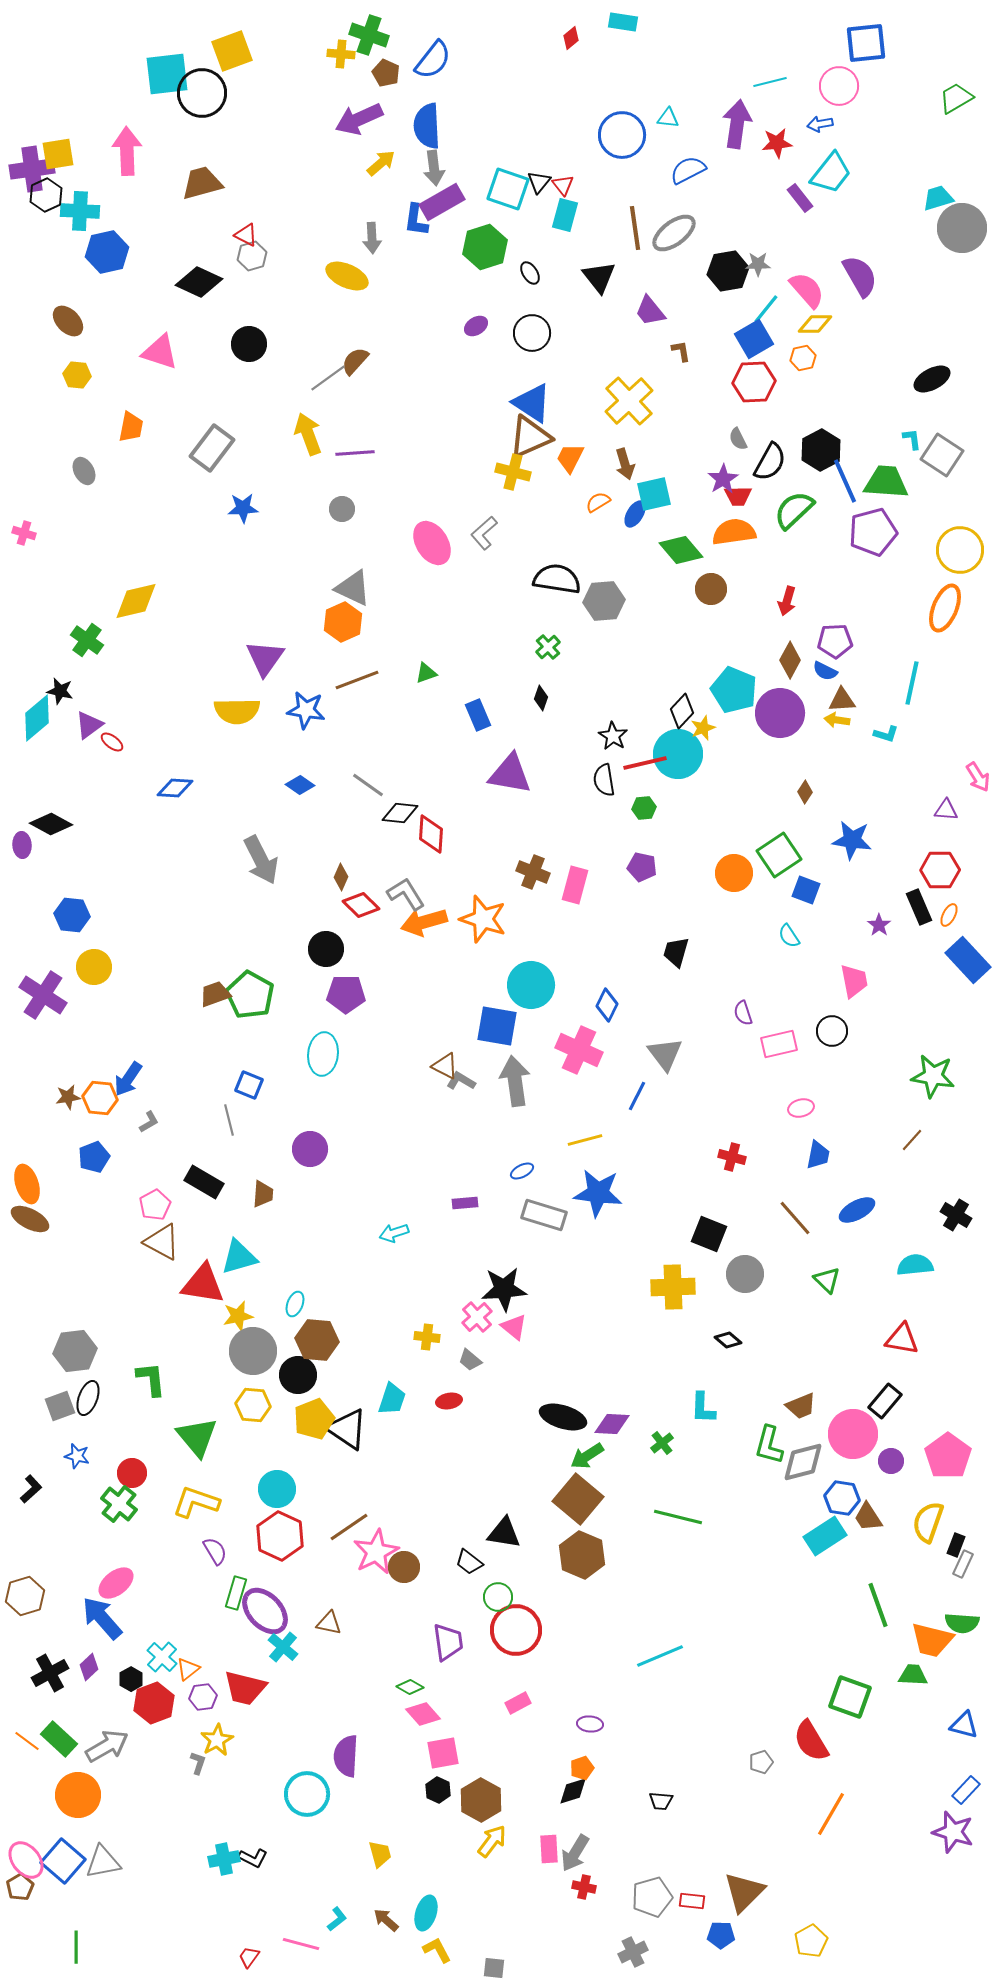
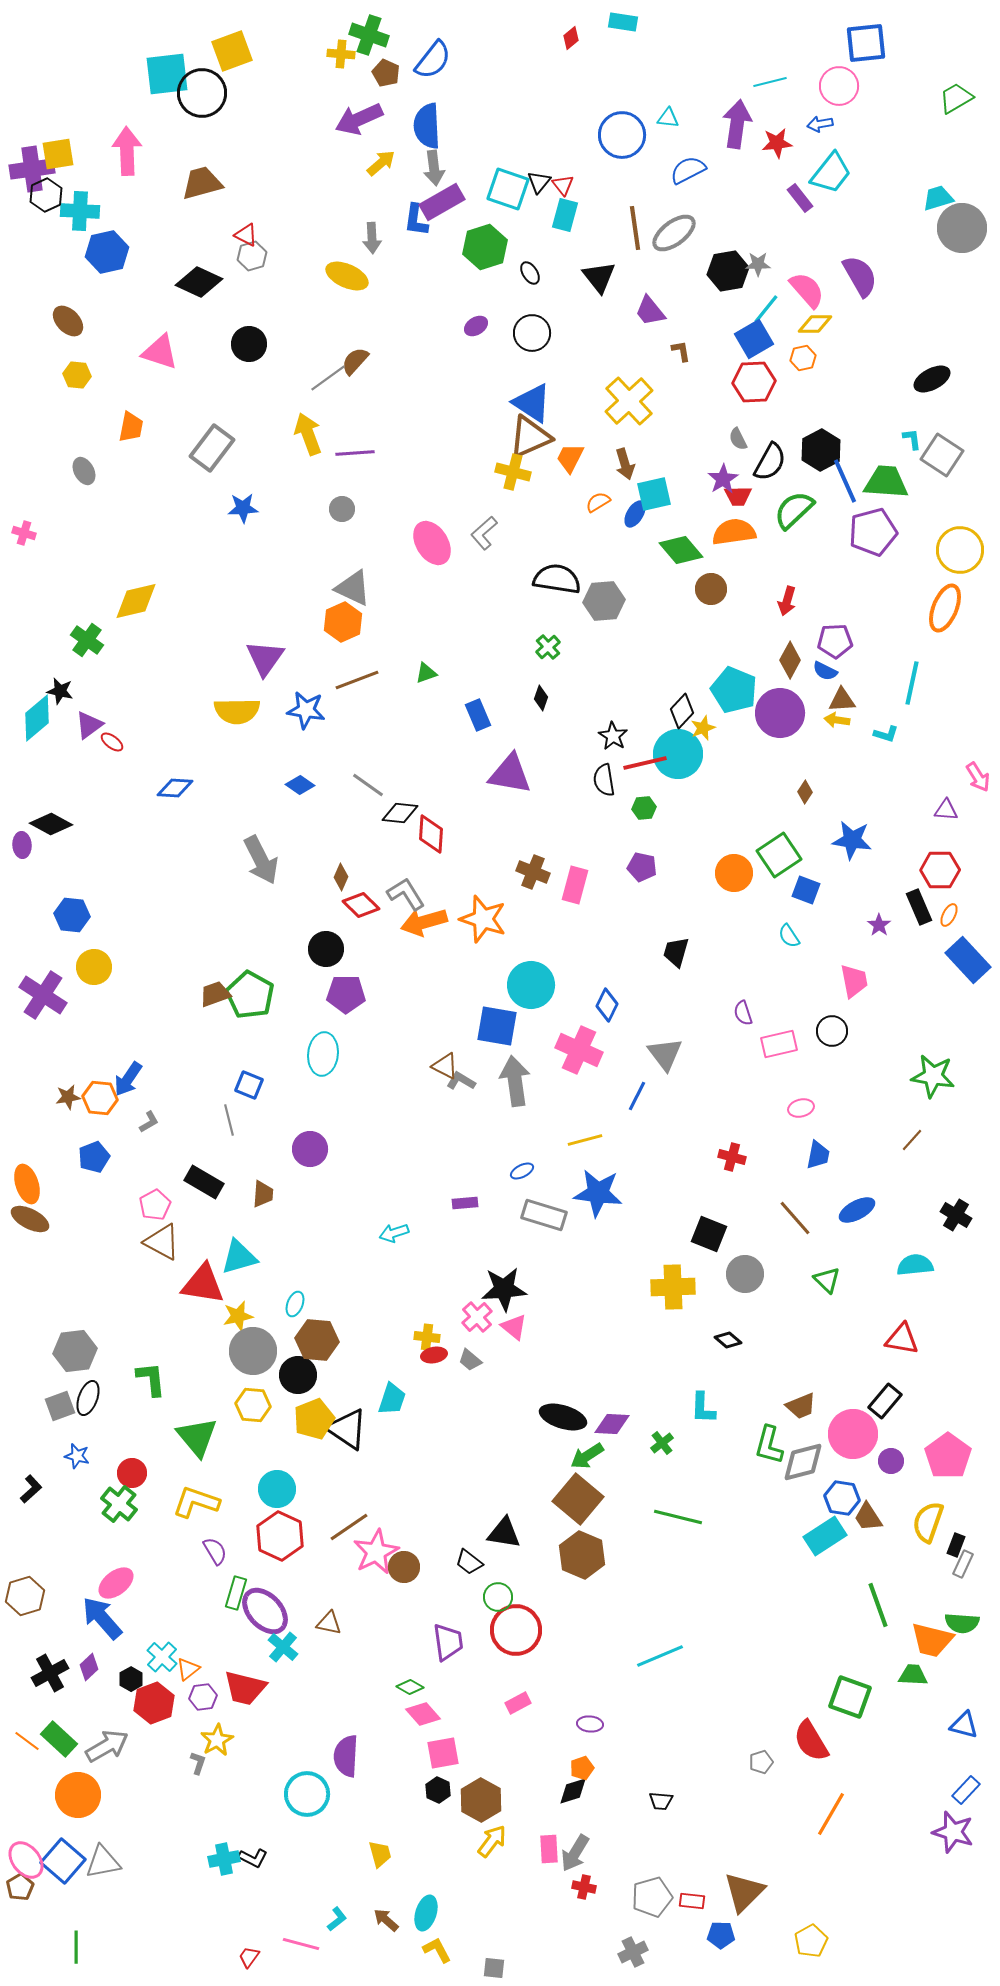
red ellipse at (449, 1401): moved 15 px left, 46 px up
